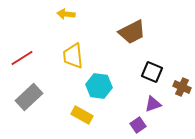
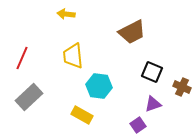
red line: rotated 35 degrees counterclockwise
